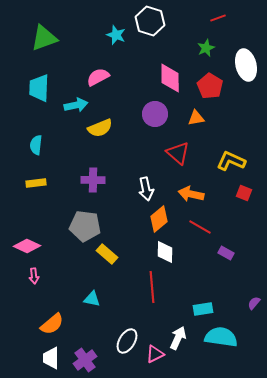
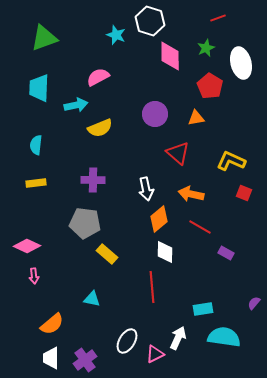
white ellipse at (246, 65): moved 5 px left, 2 px up
pink diamond at (170, 78): moved 22 px up
gray pentagon at (85, 226): moved 3 px up
cyan semicircle at (221, 337): moved 3 px right
